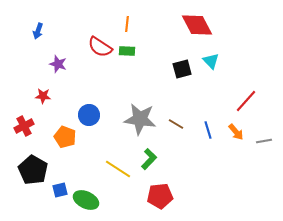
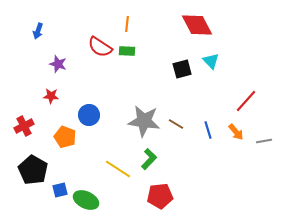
red star: moved 8 px right
gray star: moved 4 px right, 2 px down
